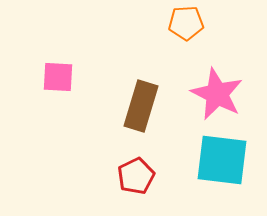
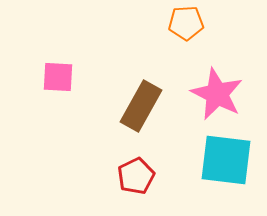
brown rectangle: rotated 12 degrees clockwise
cyan square: moved 4 px right
